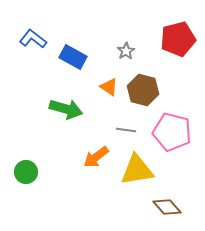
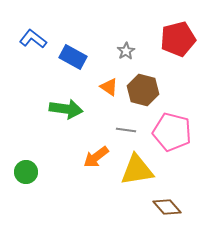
green arrow: rotated 8 degrees counterclockwise
